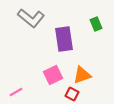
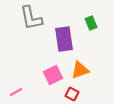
gray L-shape: rotated 40 degrees clockwise
green rectangle: moved 5 px left, 1 px up
orange triangle: moved 2 px left, 5 px up
